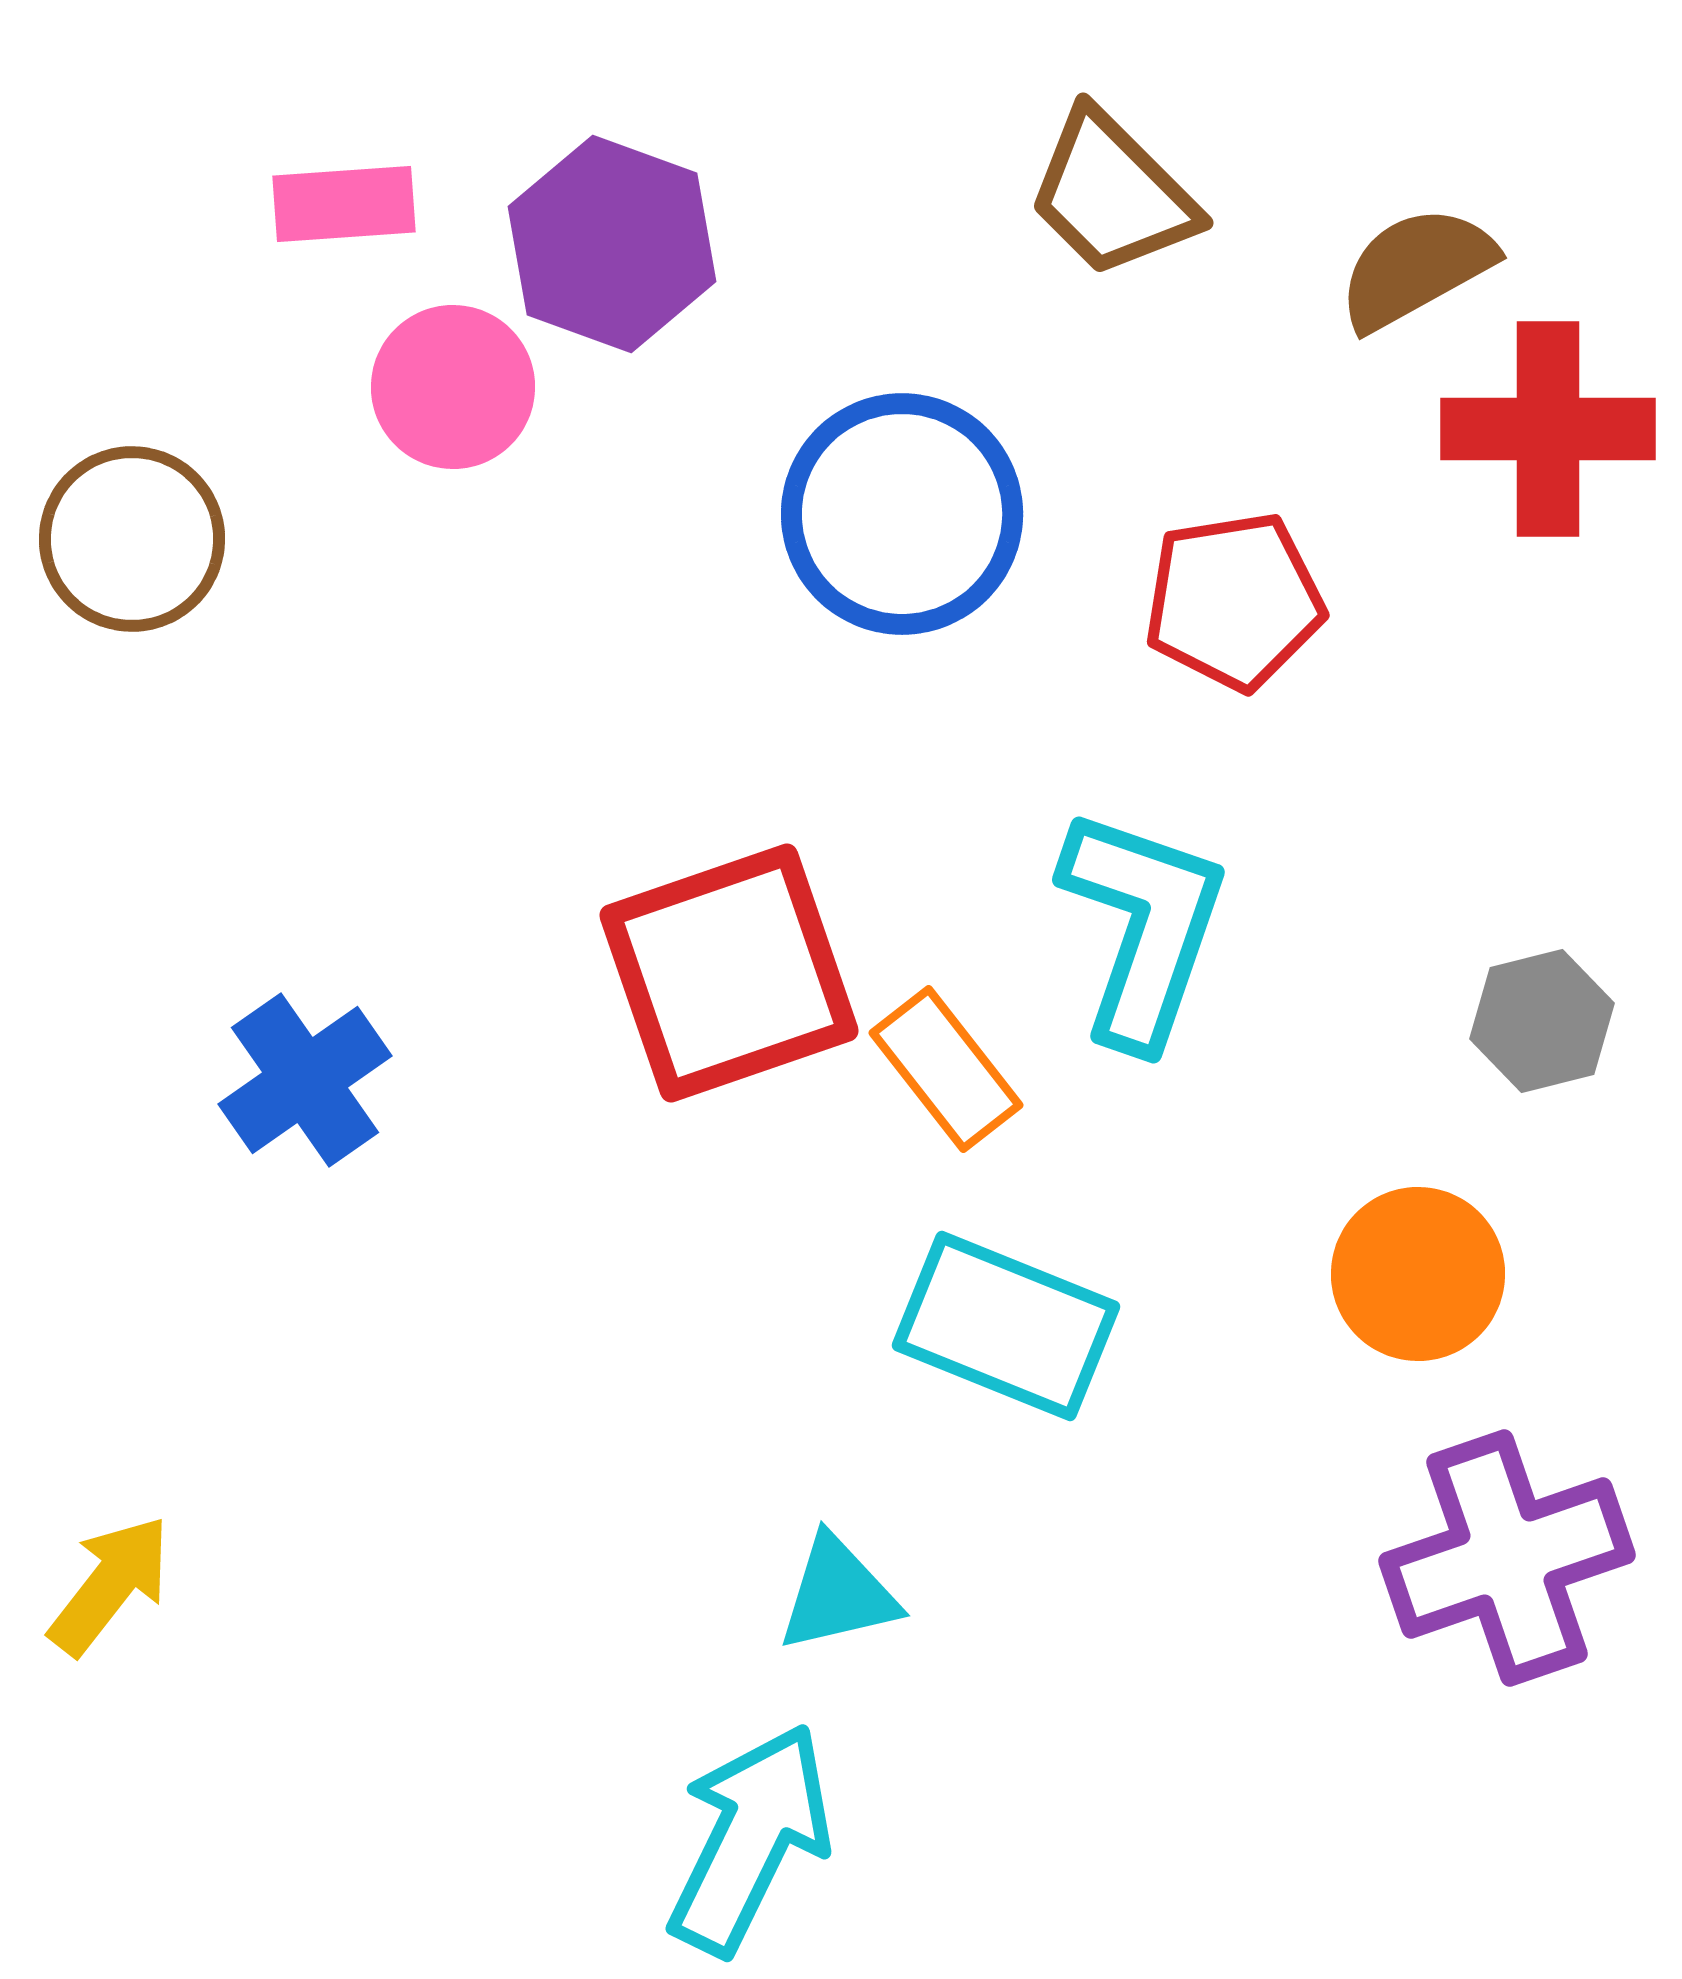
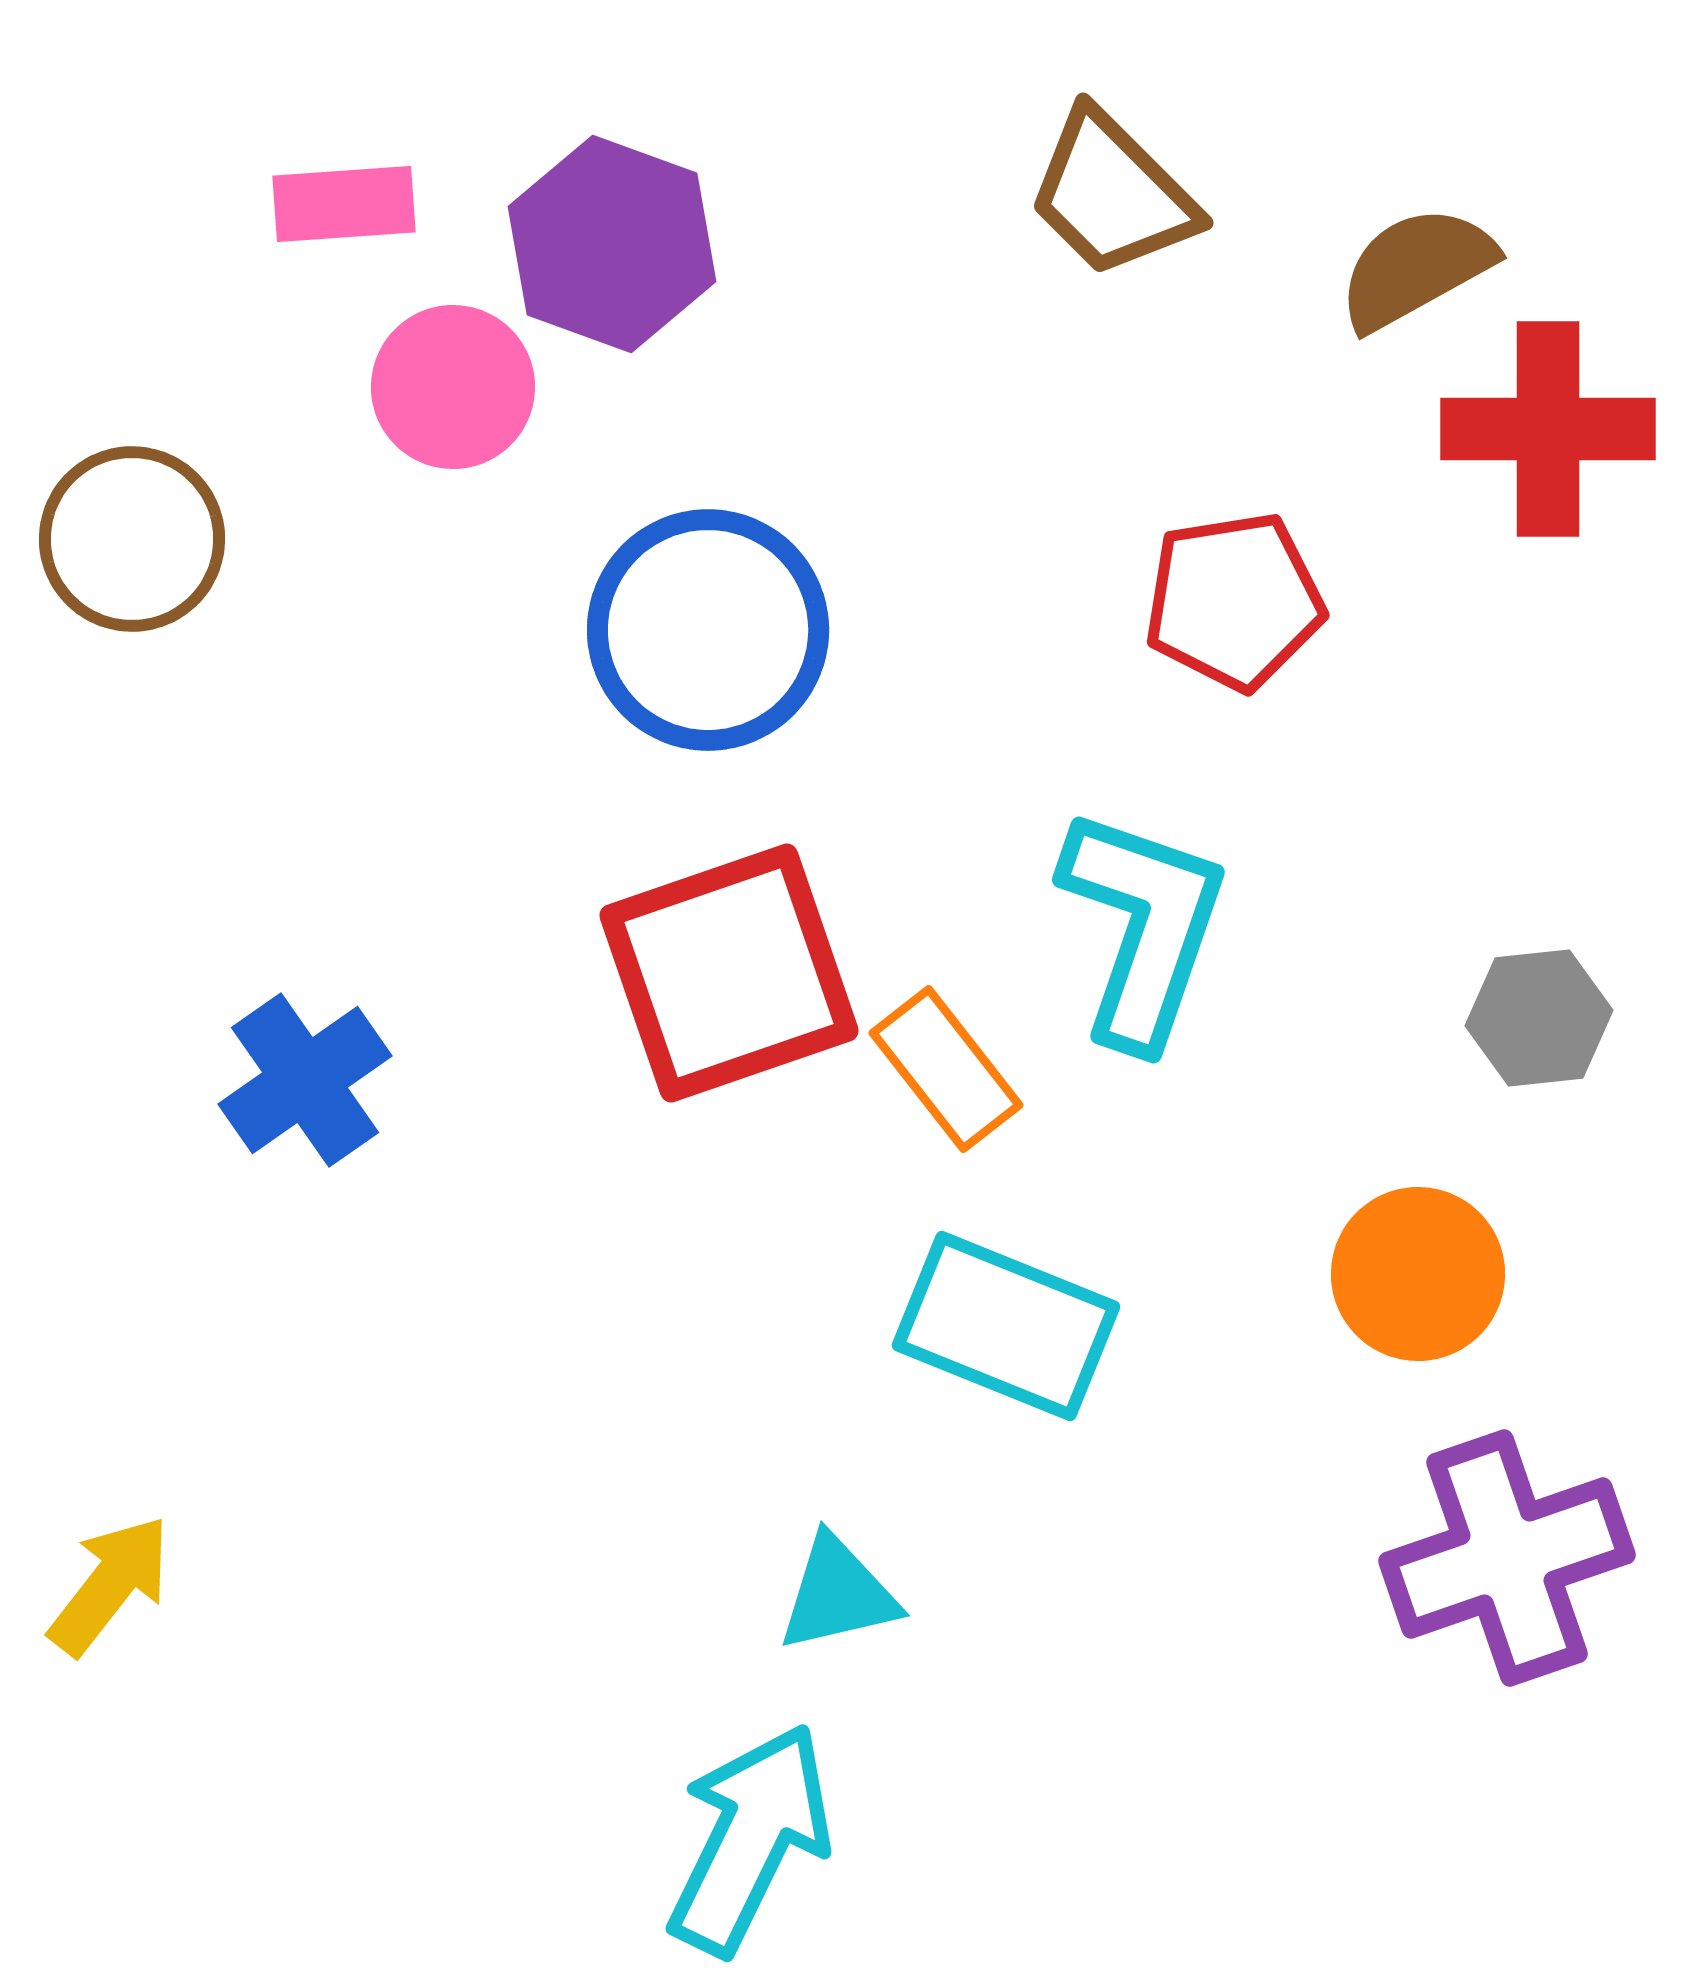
blue circle: moved 194 px left, 116 px down
gray hexagon: moved 3 px left, 3 px up; rotated 8 degrees clockwise
